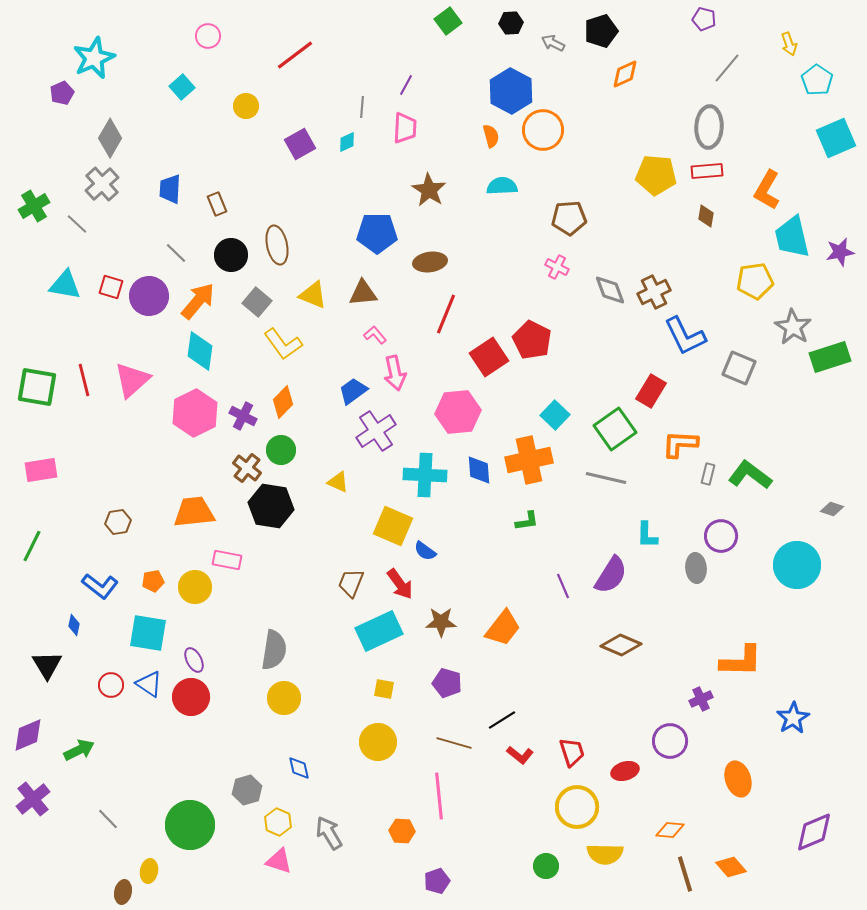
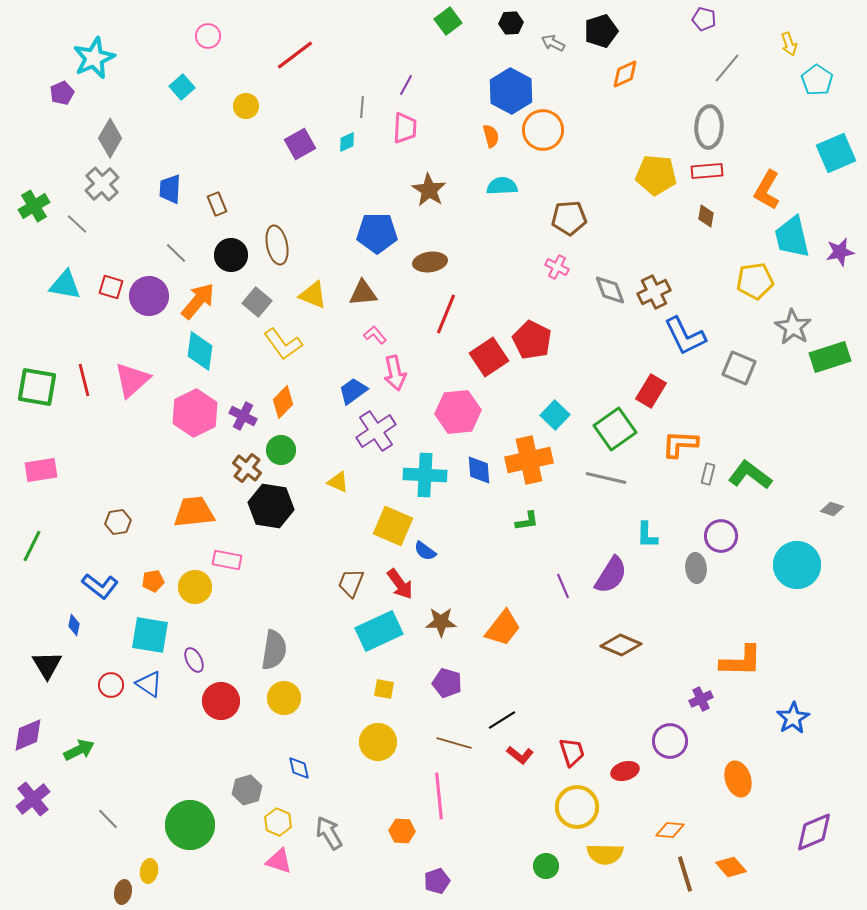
cyan square at (836, 138): moved 15 px down
cyan square at (148, 633): moved 2 px right, 2 px down
red circle at (191, 697): moved 30 px right, 4 px down
